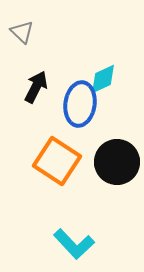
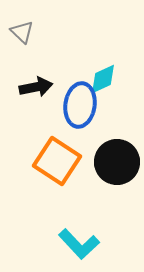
black arrow: rotated 52 degrees clockwise
blue ellipse: moved 1 px down
cyan L-shape: moved 5 px right
